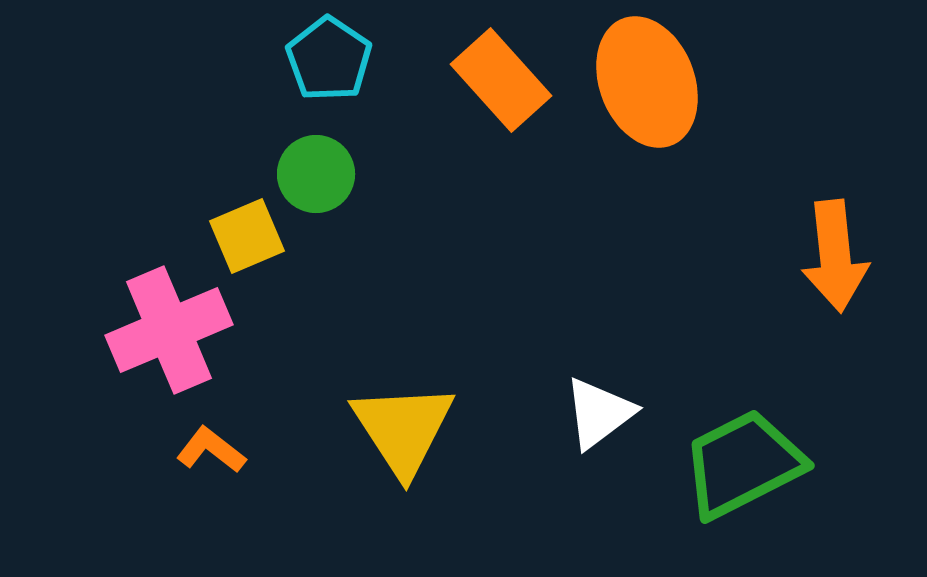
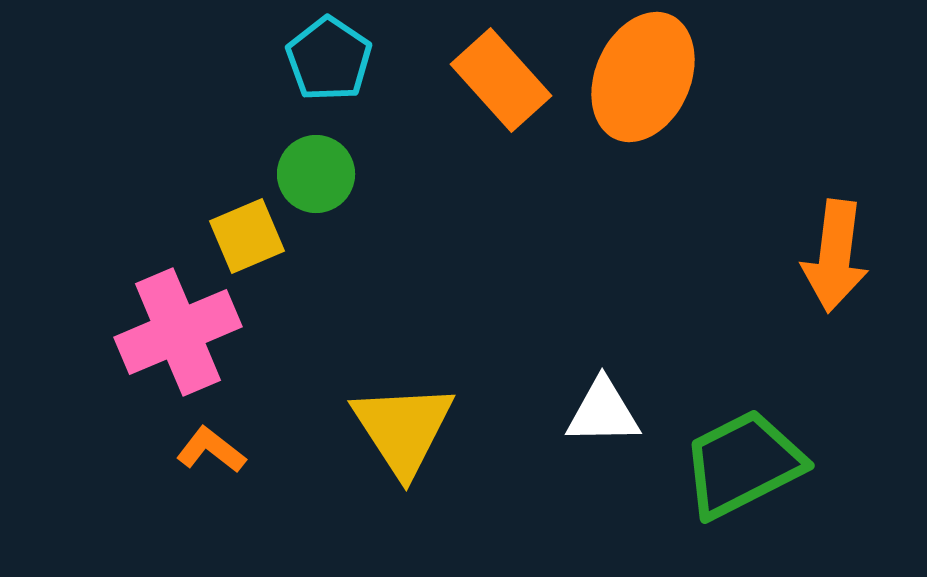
orange ellipse: moved 4 px left, 5 px up; rotated 45 degrees clockwise
orange arrow: rotated 13 degrees clockwise
pink cross: moved 9 px right, 2 px down
white triangle: moved 4 px right, 1 px up; rotated 36 degrees clockwise
